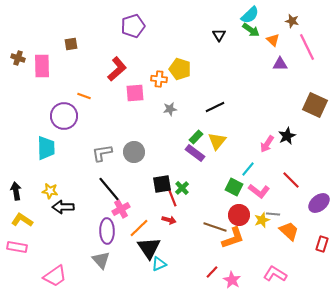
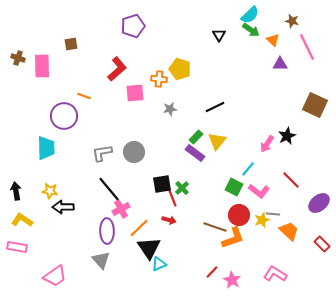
red rectangle at (322, 244): rotated 63 degrees counterclockwise
